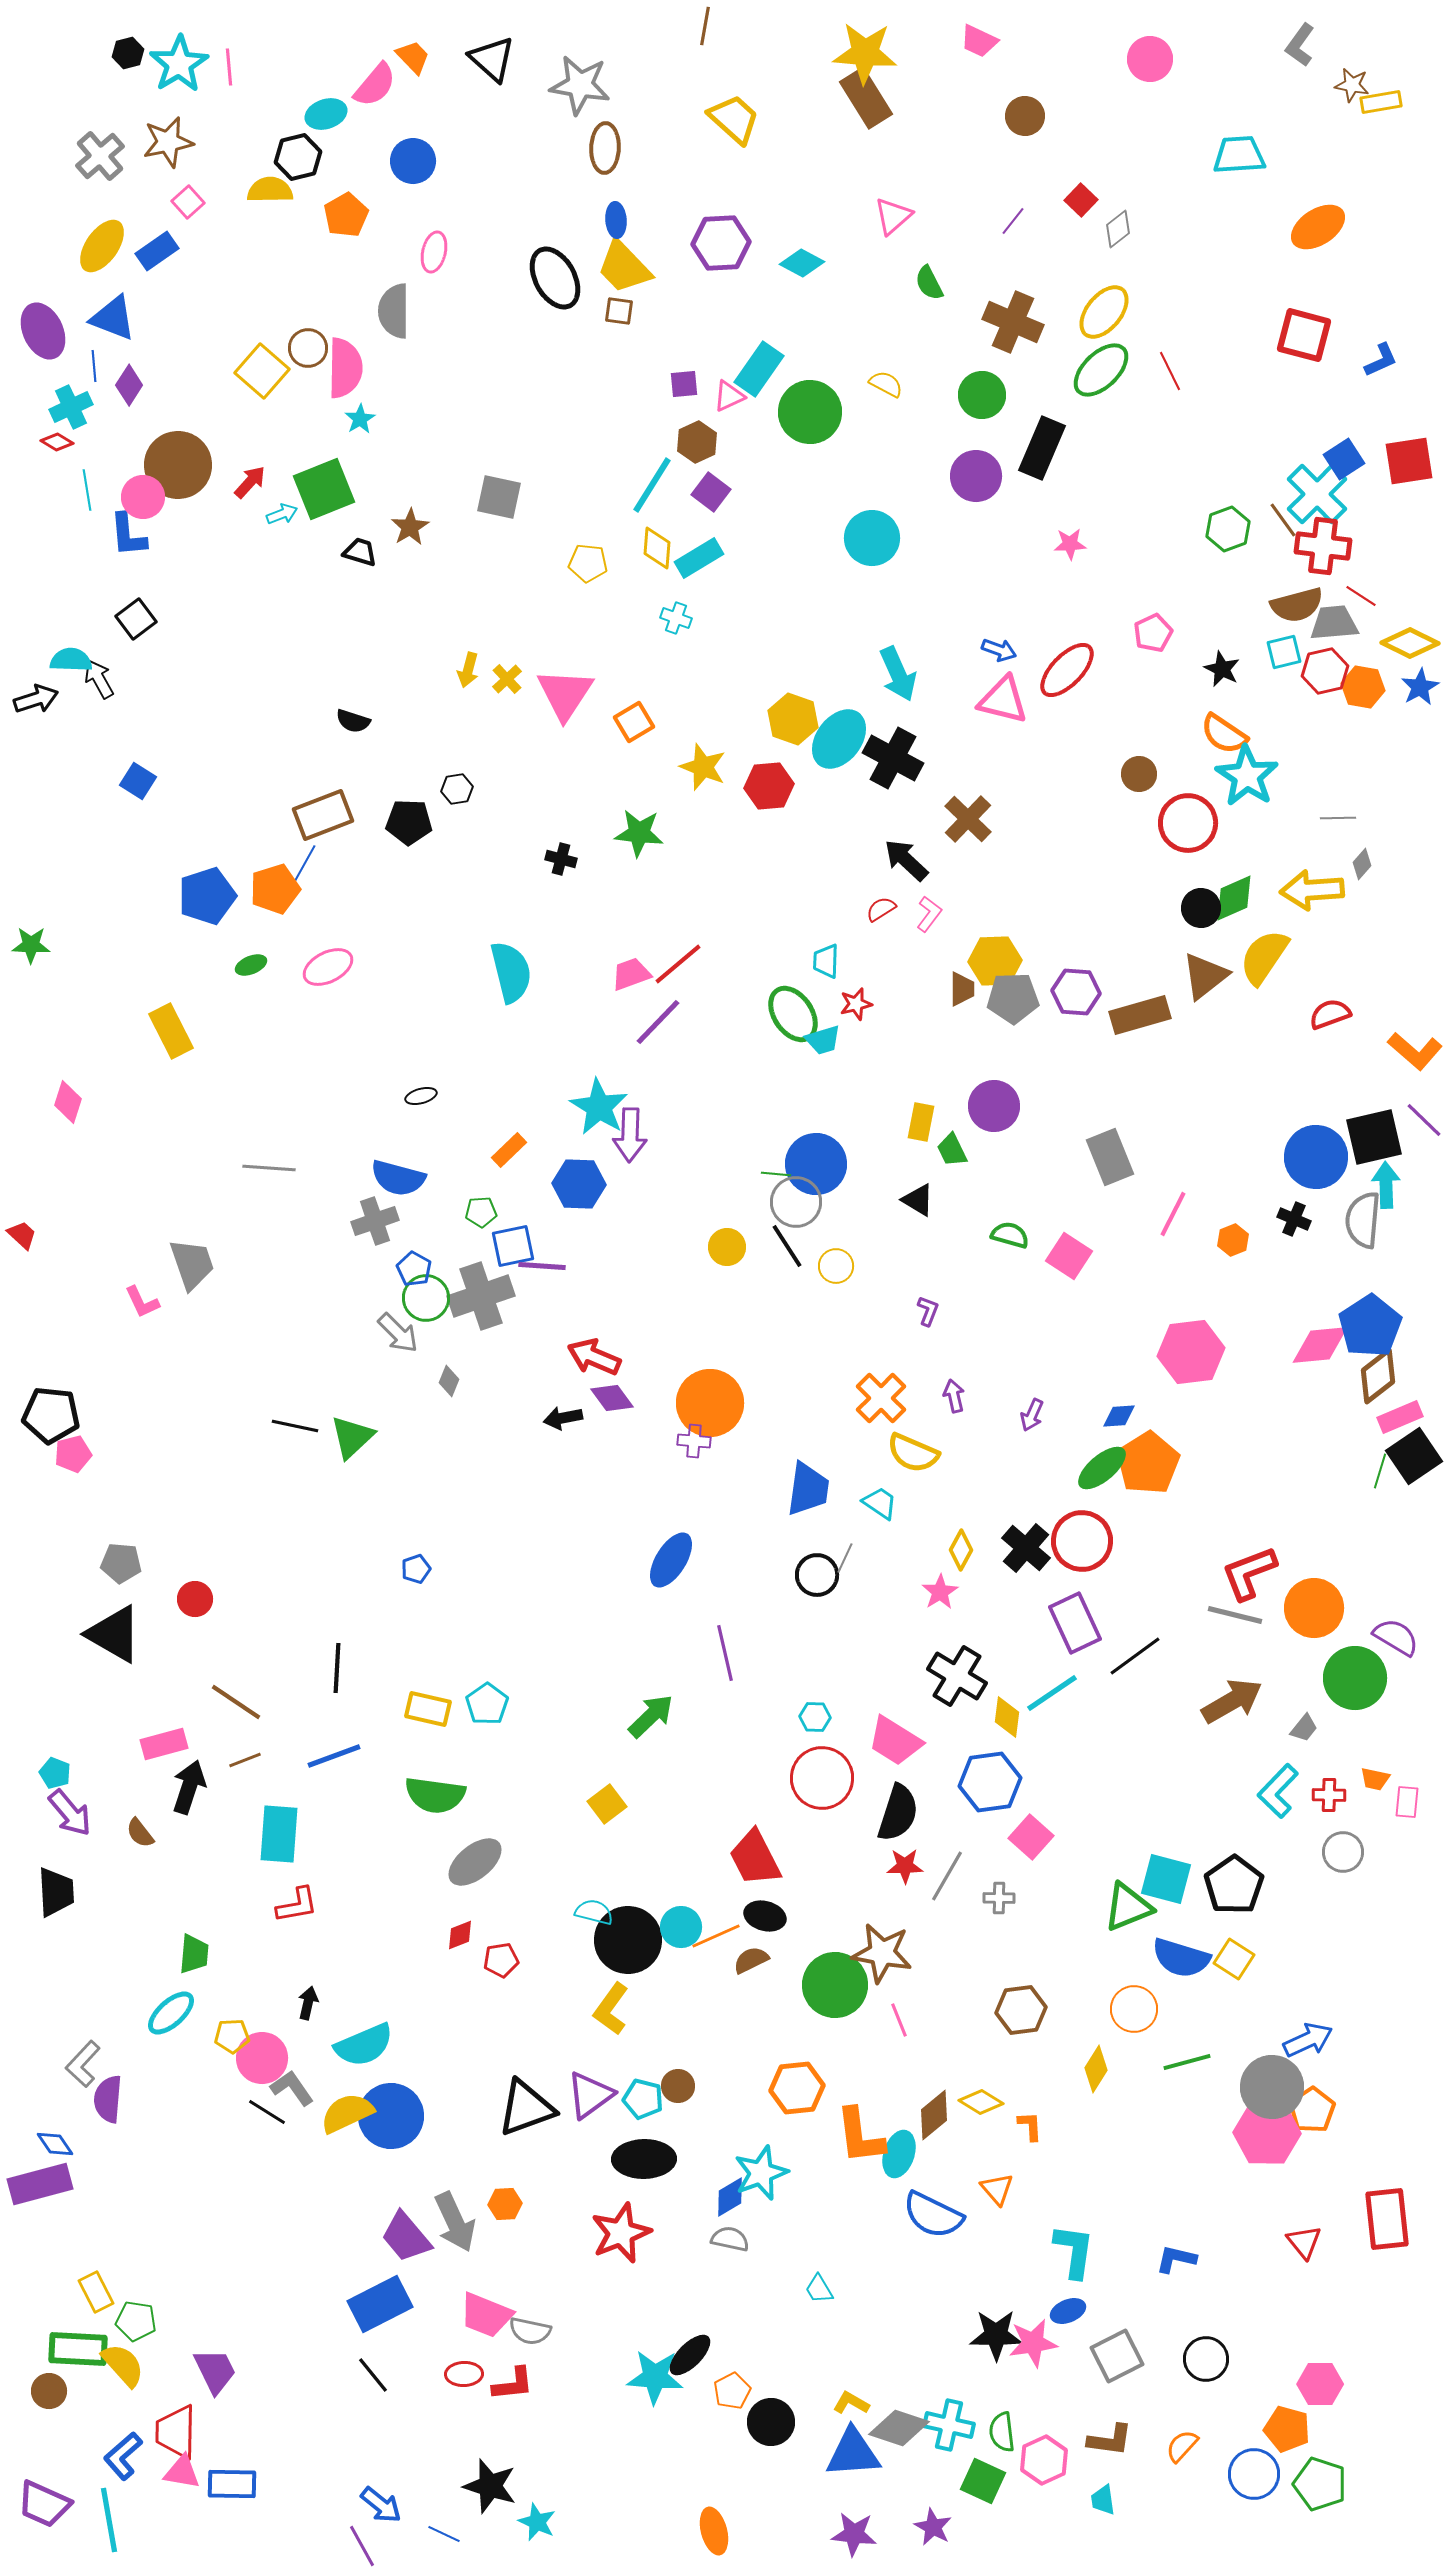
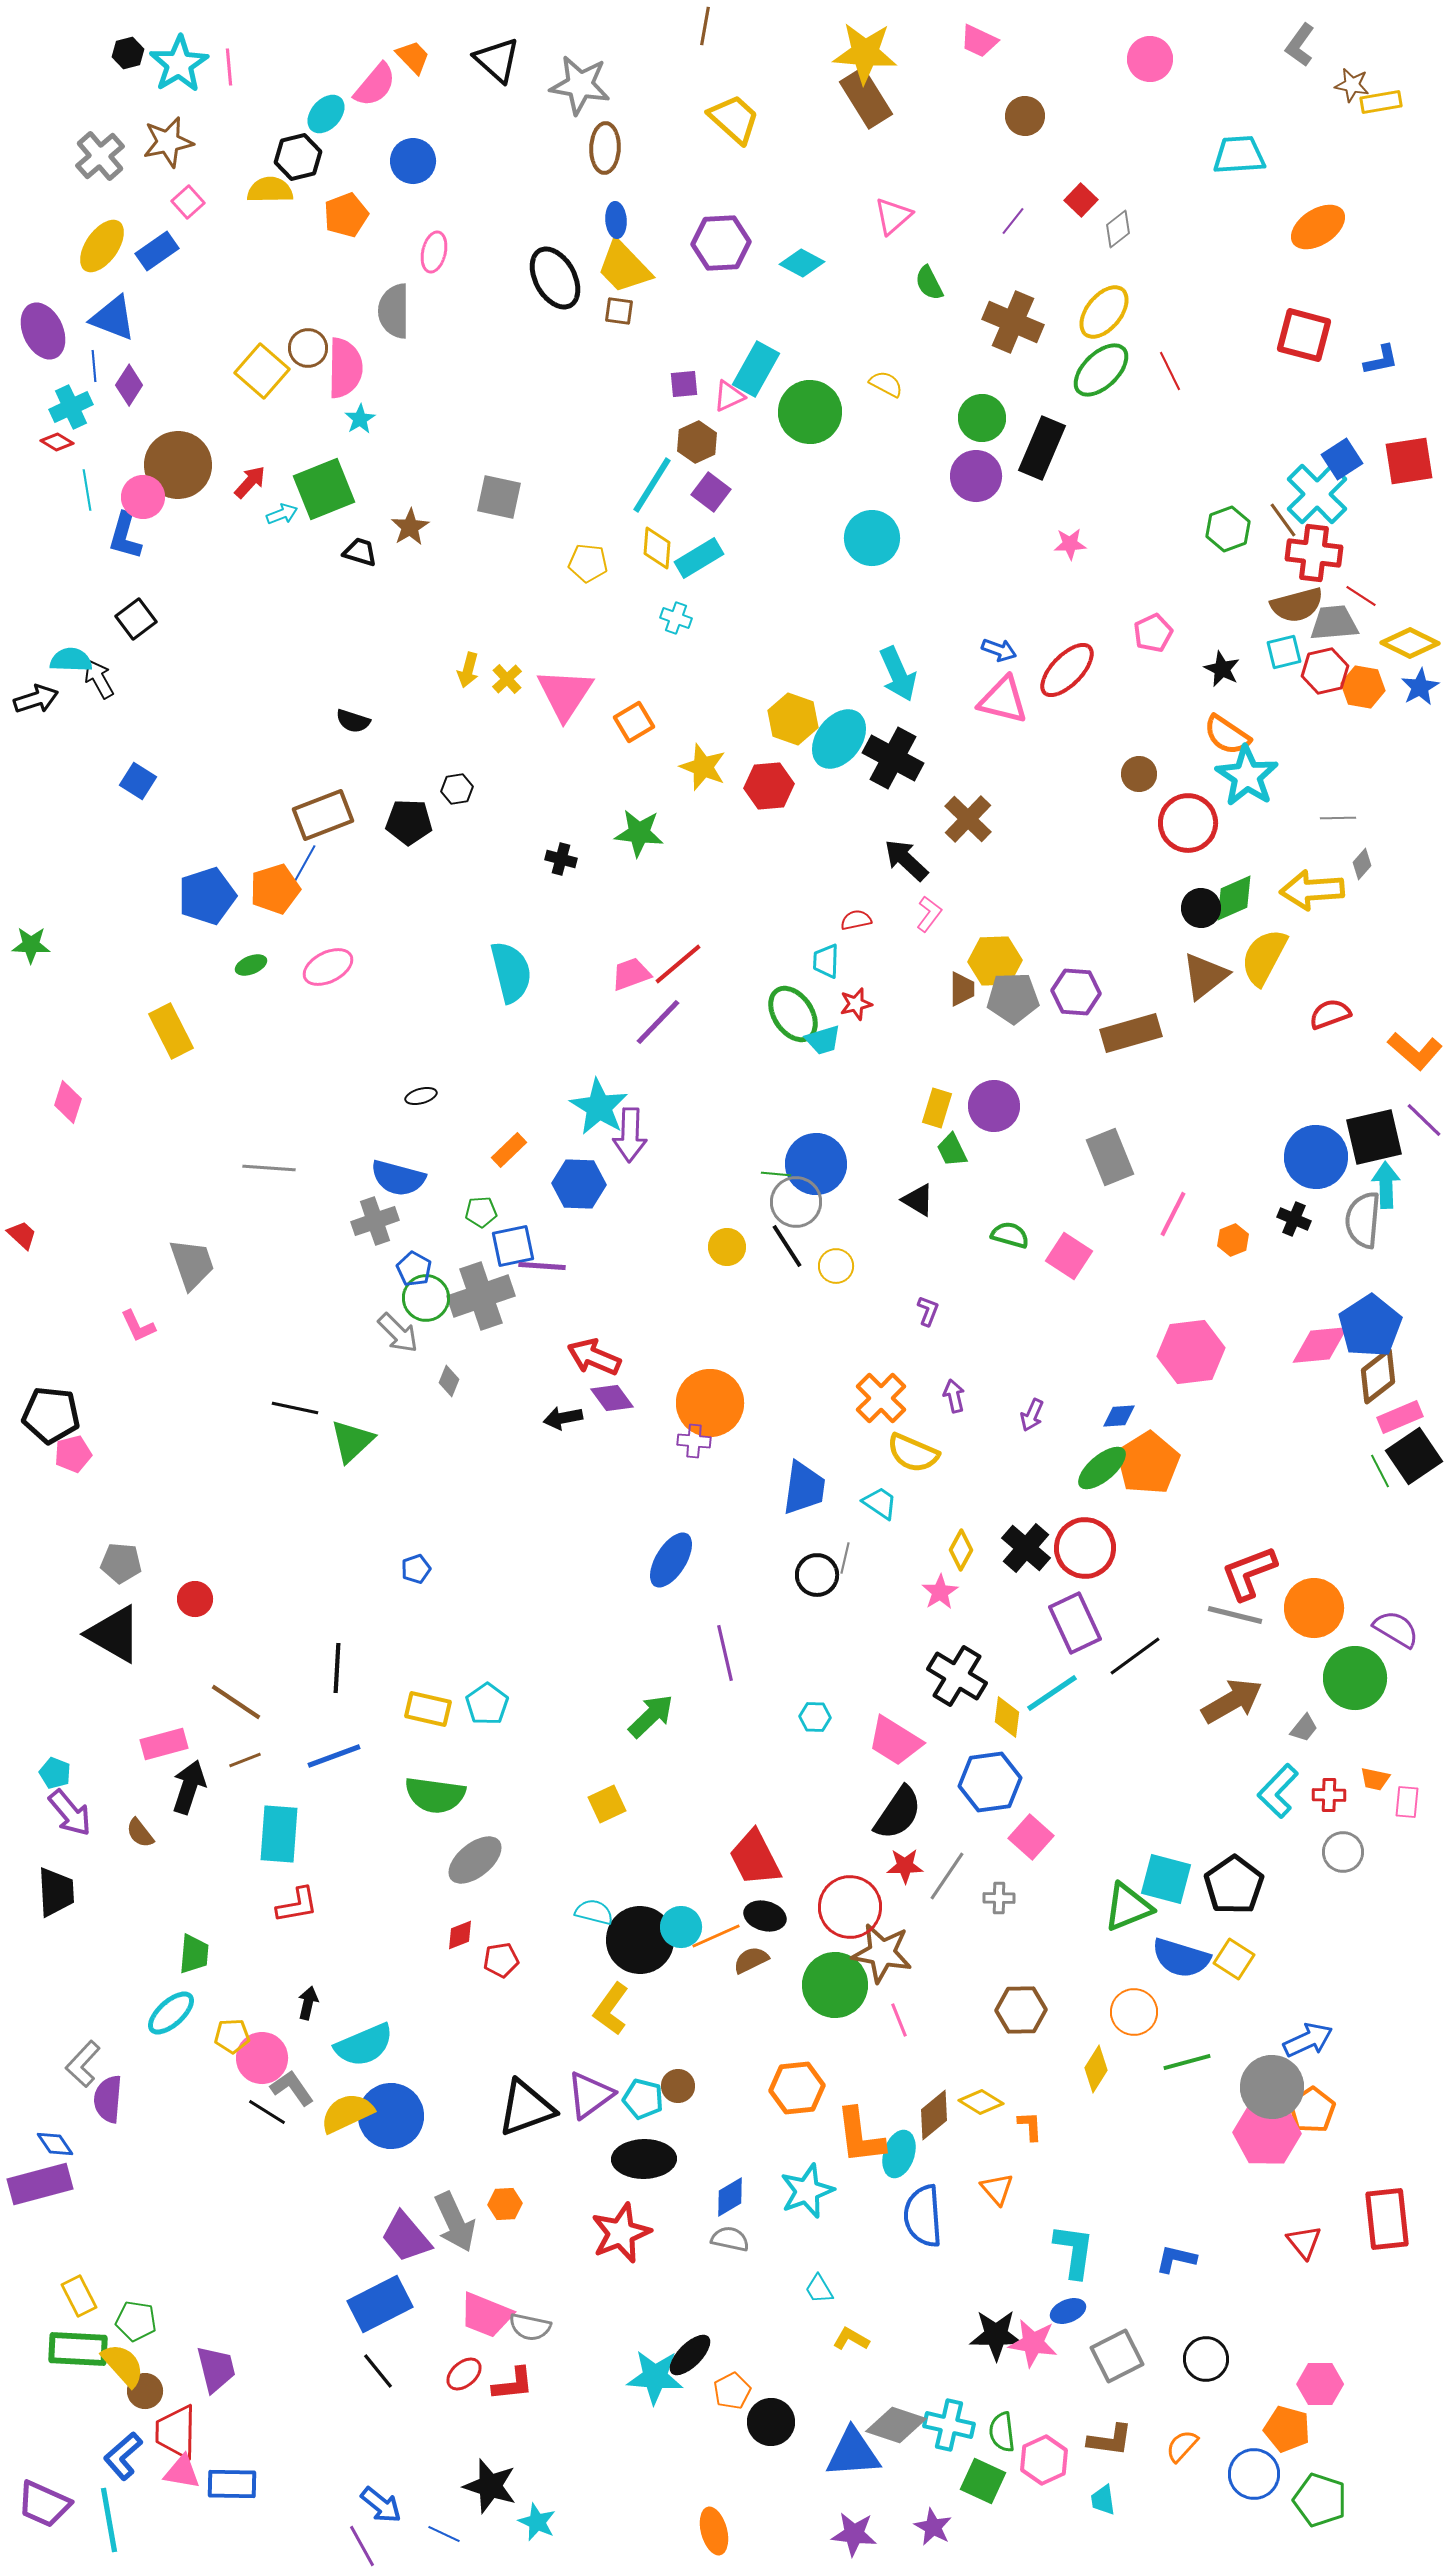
black triangle at (492, 59): moved 5 px right, 1 px down
cyan ellipse at (326, 114): rotated 30 degrees counterclockwise
orange pentagon at (346, 215): rotated 9 degrees clockwise
blue L-shape at (1381, 360): rotated 12 degrees clockwise
cyan rectangle at (759, 369): moved 3 px left; rotated 6 degrees counterclockwise
green circle at (982, 395): moved 23 px down
blue square at (1344, 459): moved 2 px left
blue L-shape at (128, 535): moved 3 px left, 1 px down; rotated 21 degrees clockwise
red cross at (1323, 546): moved 9 px left, 7 px down
orange semicircle at (1224, 734): moved 3 px right, 1 px down
red semicircle at (881, 909): moved 25 px left, 11 px down; rotated 20 degrees clockwise
yellow semicircle at (1264, 957): rotated 6 degrees counterclockwise
brown rectangle at (1140, 1015): moved 9 px left, 18 px down
yellow rectangle at (921, 1122): moved 16 px right, 14 px up; rotated 6 degrees clockwise
pink L-shape at (142, 1302): moved 4 px left, 24 px down
black line at (295, 1426): moved 18 px up
green triangle at (352, 1437): moved 4 px down
green line at (1380, 1471): rotated 44 degrees counterclockwise
blue trapezoid at (808, 1489): moved 4 px left, 1 px up
red circle at (1082, 1541): moved 3 px right, 7 px down
gray line at (845, 1558): rotated 12 degrees counterclockwise
purple semicircle at (1396, 1637): moved 8 px up
red circle at (822, 1778): moved 28 px right, 129 px down
yellow square at (607, 1804): rotated 12 degrees clockwise
black semicircle at (898, 1813): rotated 16 degrees clockwise
gray ellipse at (475, 1862): moved 2 px up
gray line at (947, 1876): rotated 4 degrees clockwise
black circle at (628, 1940): moved 12 px right
orange circle at (1134, 2009): moved 3 px down
brown hexagon at (1021, 2010): rotated 6 degrees clockwise
cyan star at (761, 2173): moved 46 px right, 18 px down
blue semicircle at (933, 2215): moved 10 px left, 1 px down; rotated 60 degrees clockwise
yellow rectangle at (96, 2292): moved 17 px left, 4 px down
gray semicircle at (530, 2331): moved 4 px up
pink star at (1033, 2343): rotated 18 degrees clockwise
purple trapezoid at (215, 2371): moved 1 px right, 2 px up; rotated 12 degrees clockwise
red ellipse at (464, 2374): rotated 39 degrees counterclockwise
black line at (373, 2375): moved 5 px right, 4 px up
brown circle at (49, 2391): moved 96 px right
yellow L-shape at (851, 2403): moved 64 px up
gray diamond at (899, 2428): moved 3 px left, 3 px up
green pentagon at (1320, 2484): moved 16 px down
